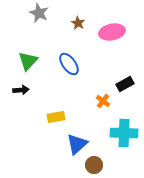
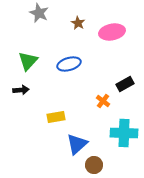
blue ellipse: rotated 70 degrees counterclockwise
